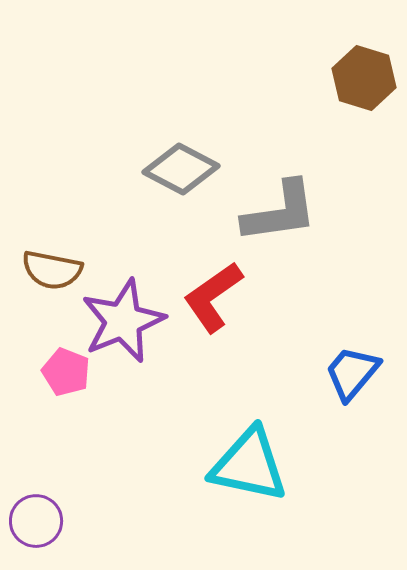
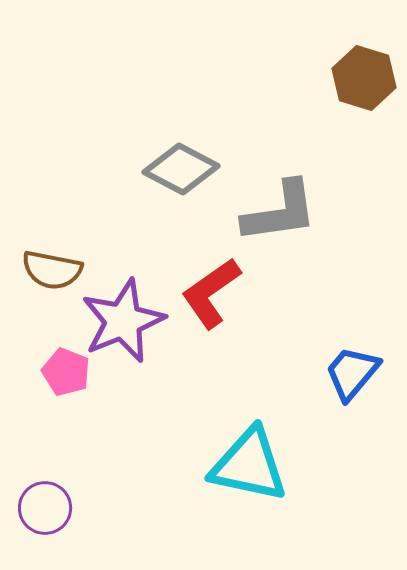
red L-shape: moved 2 px left, 4 px up
purple circle: moved 9 px right, 13 px up
